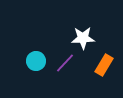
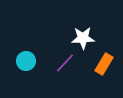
cyan circle: moved 10 px left
orange rectangle: moved 1 px up
